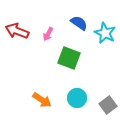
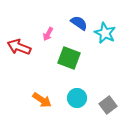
red arrow: moved 2 px right, 16 px down
